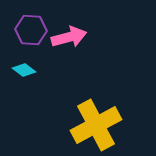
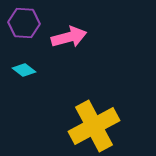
purple hexagon: moved 7 px left, 7 px up
yellow cross: moved 2 px left, 1 px down
